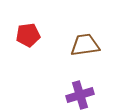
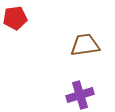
red pentagon: moved 13 px left, 17 px up
